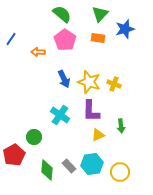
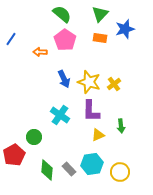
orange rectangle: moved 2 px right
orange arrow: moved 2 px right
yellow cross: rotated 32 degrees clockwise
gray rectangle: moved 3 px down
